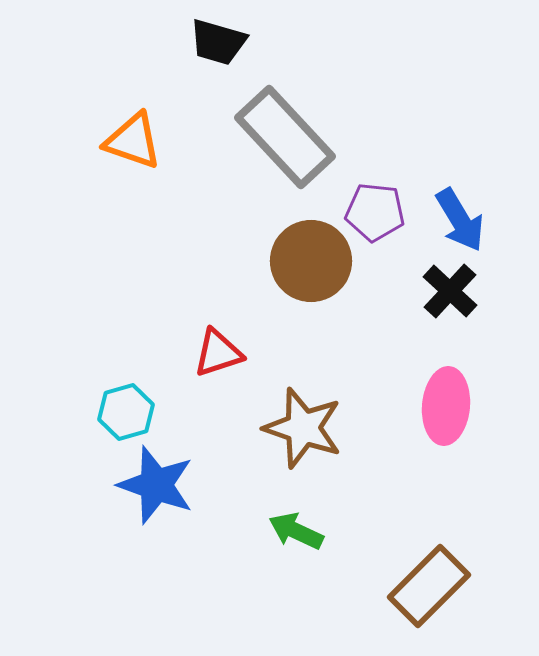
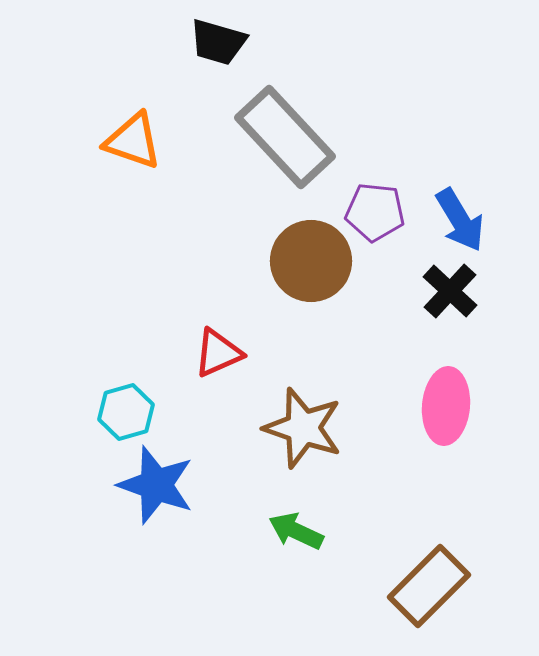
red triangle: rotated 6 degrees counterclockwise
